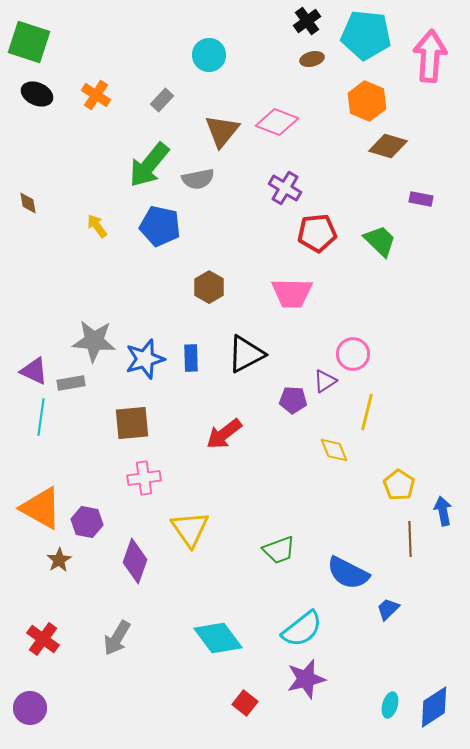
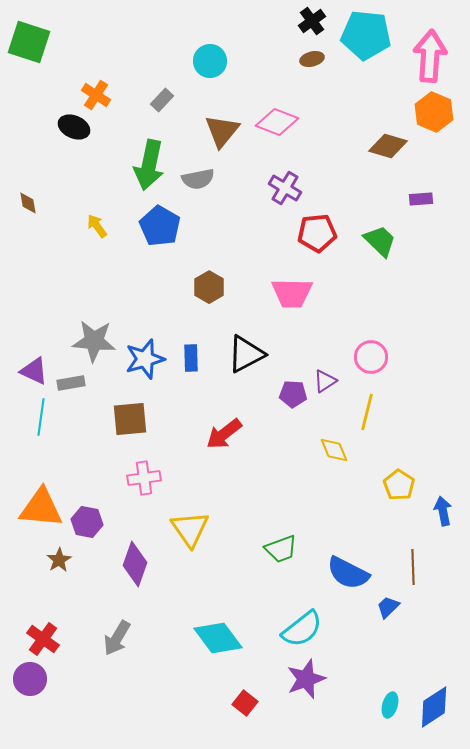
black cross at (307, 21): moved 5 px right
cyan circle at (209, 55): moved 1 px right, 6 px down
black ellipse at (37, 94): moved 37 px right, 33 px down
orange hexagon at (367, 101): moved 67 px right, 11 px down
green arrow at (149, 165): rotated 27 degrees counterclockwise
purple rectangle at (421, 199): rotated 15 degrees counterclockwise
blue pentagon at (160, 226): rotated 18 degrees clockwise
pink circle at (353, 354): moved 18 px right, 3 px down
purple pentagon at (293, 400): moved 6 px up
brown square at (132, 423): moved 2 px left, 4 px up
orange triangle at (41, 508): rotated 24 degrees counterclockwise
brown line at (410, 539): moved 3 px right, 28 px down
green trapezoid at (279, 550): moved 2 px right, 1 px up
purple diamond at (135, 561): moved 3 px down
blue trapezoid at (388, 609): moved 2 px up
purple star at (306, 679): rotated 6 degrees counterclockwise
purple circle at (30, 708): moved 29 px up
